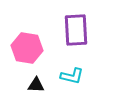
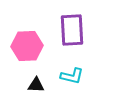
purple rectangle: moved 4 px left
pink hexagon: moved 2 px up; rotated 12 degrees counterclockwise
